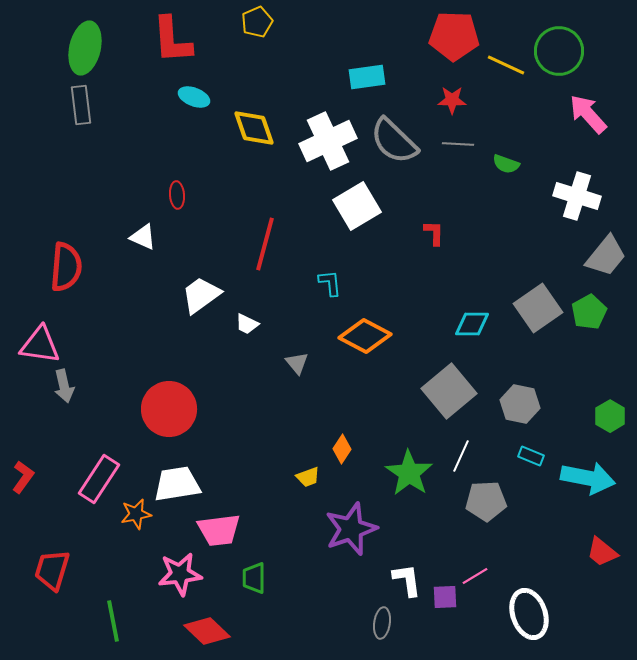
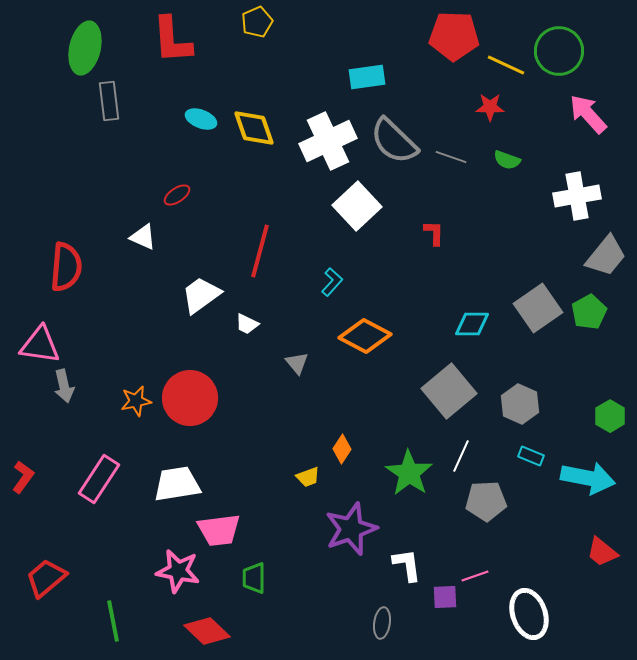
cyan ellipse at (194, 97): moved 7 px right, 22 px down
red star at (452, 100): moved 38 px right, 7 px down
gray rectangle at (81, 105): moved 28 px right, 4 px up
gray line at (458, 144): moved 7 px left, 13 px down; rotated 16 degrees clockwise
green semicircle at (506, 164): moved 1 px right, 4 px up
red ellipse at (177, 195): rotated 60 degrees clockwise
white cross at (577, 196): rotated 27 degrees counterclockwise
white square at (357, 206): rotated 12 degrees counterclockwise
red line at (265, 244): moved 5 px left, 7 px down
cyan L-shape at (330, 283): moved 2 px right, 1 px up; rotated 48 degrees clockwise
gray hexagon at (520, 404): rotated 12 degrees clockwise
red circle at (169, 409): moved 21 px right, 11 px up
orange star at (136, 514): moved 113 px up
red trapezoid at (52, 570): moved 6 px left, 8 px down; rotated 33 degrees clockwise
pink star at (180, 574): moved 2 px left, 3 px up; rotated 18 degrees clockwise
pink line at (475, 576): rotated 12 degrees clockwise
white L-shape at (407, 580): moved 15 px up
